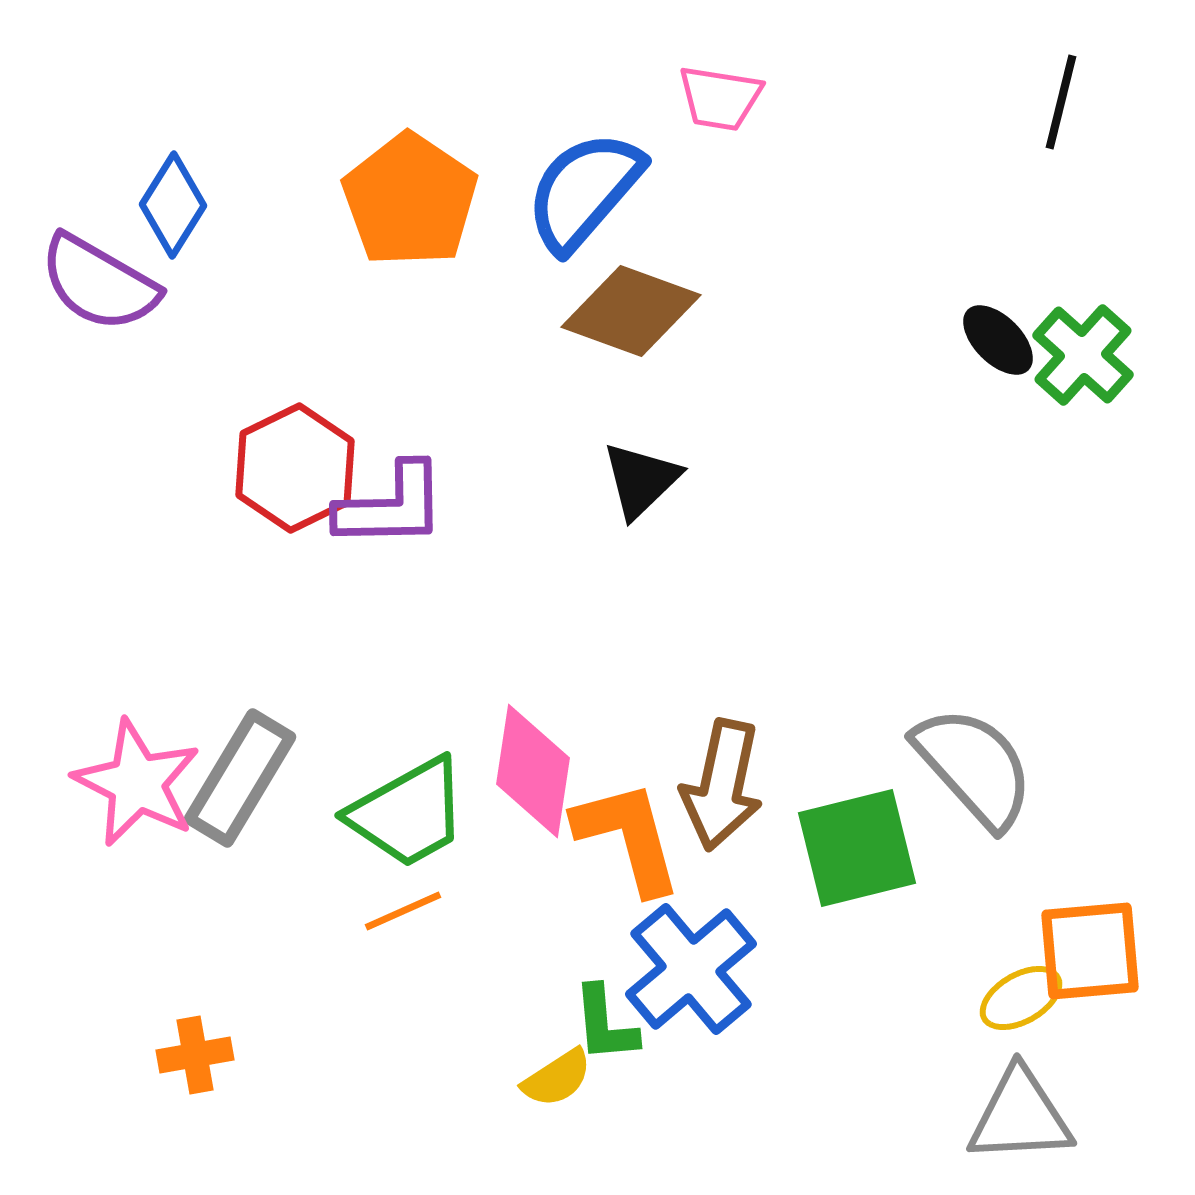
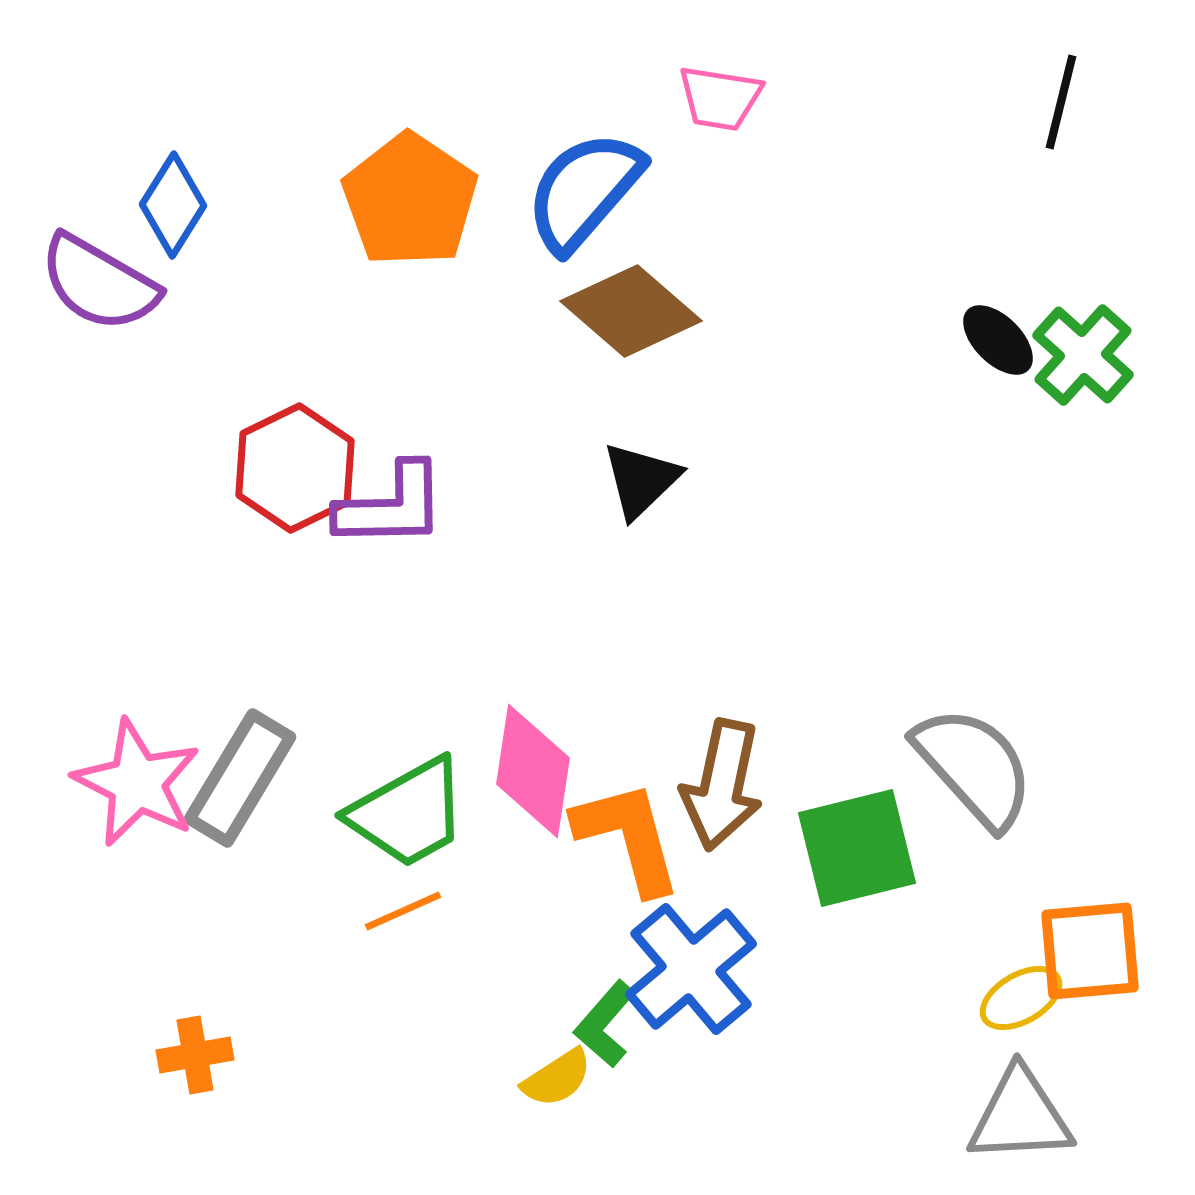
brown diamond: rotated 21 degrees clockwise
green L-shape: rotated 46 degrees clockwise
